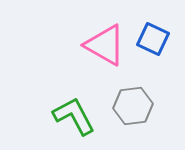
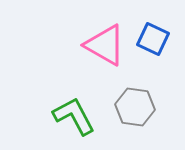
gray hexagon: moved 2 px right, 1 px down; rotated 15 degrees clockwise
